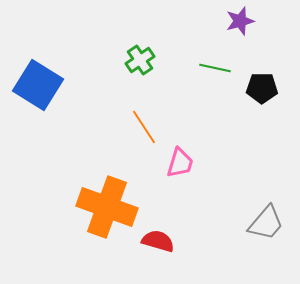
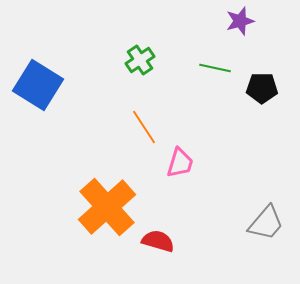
orange cross: rotated 28 degrees clockwise
